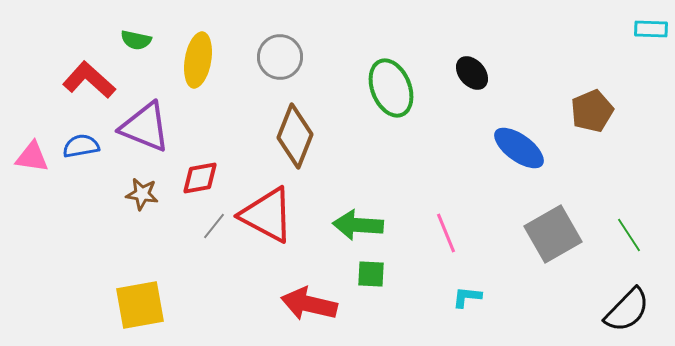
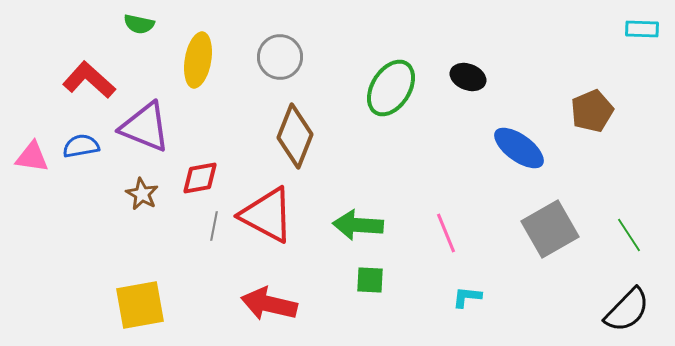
cyan rectangle: moved 9 px left
green semicircle: moved 3 px right, 16 px up
black ellipse: moved 4 px left, 4 px down; rotated 28 degrees counterclockwise
green ellipse: rotated 54 degrees clockwise
brown star: rotated 20 degrees clockwise
gray line: rotated 28 degrees counterclockwise
gray square: moved 3 px left, 5 px up
green square: moved 1 px left, 6 px down
red arrow: moved 40 px left
